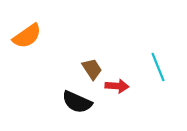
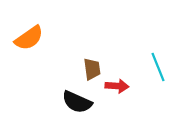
orange semicircle: moved 2 px right, 2 px down
brown trapezoid: rotated 25 degrees clockwise
